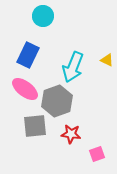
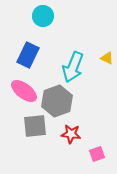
yellow triangle: moved 2 px up
pink ellipse: moved 1 px left, 2 px down
